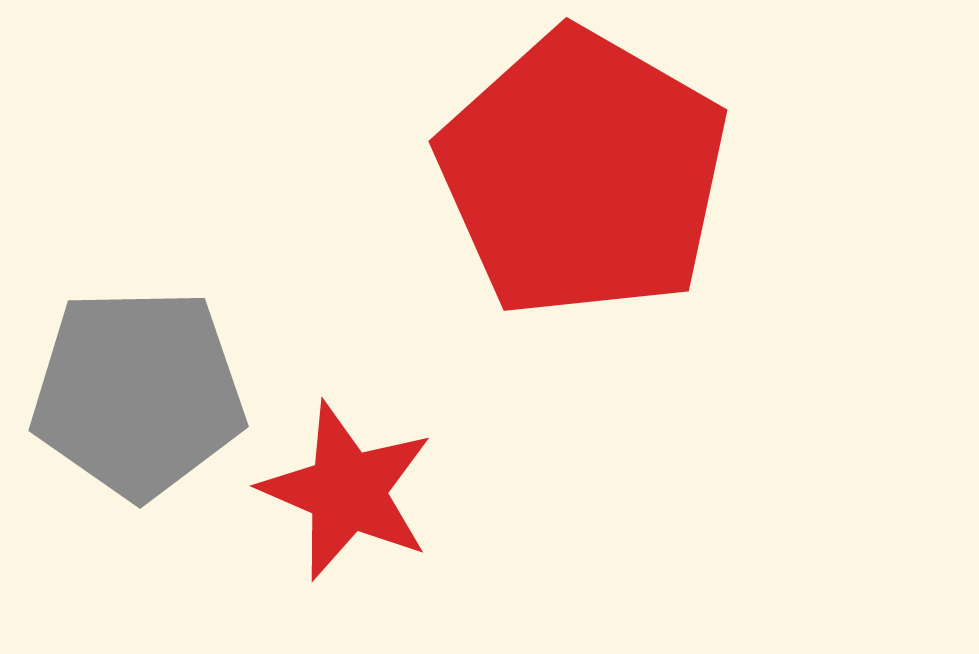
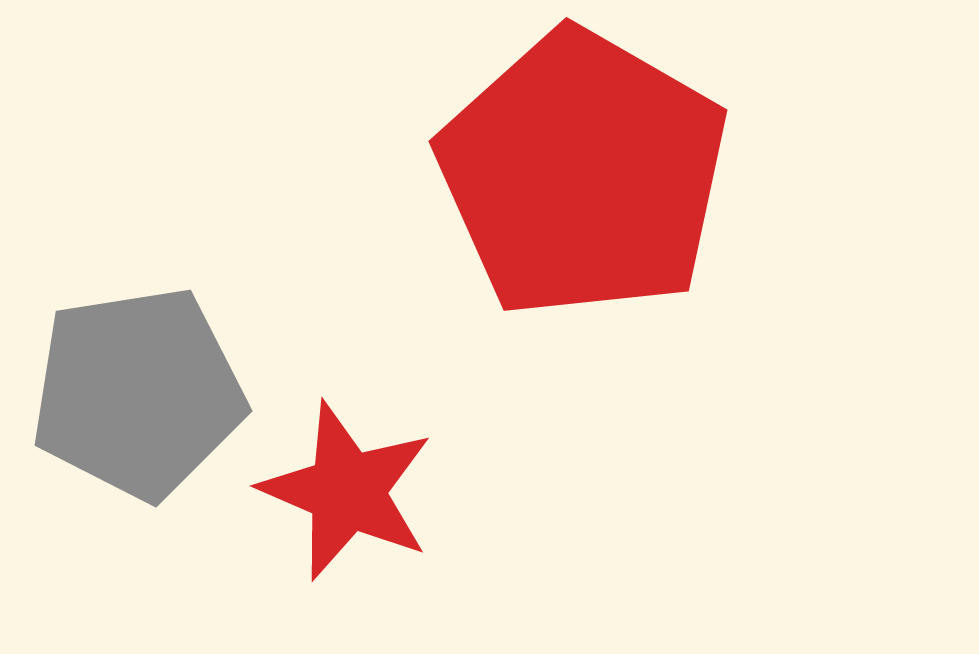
gray pentagon: rotated 8 degrees counterclockwise
